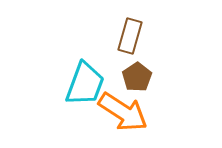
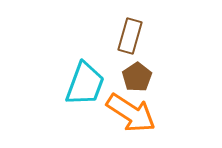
orange arrow: moved 8 px right, 1 px down
